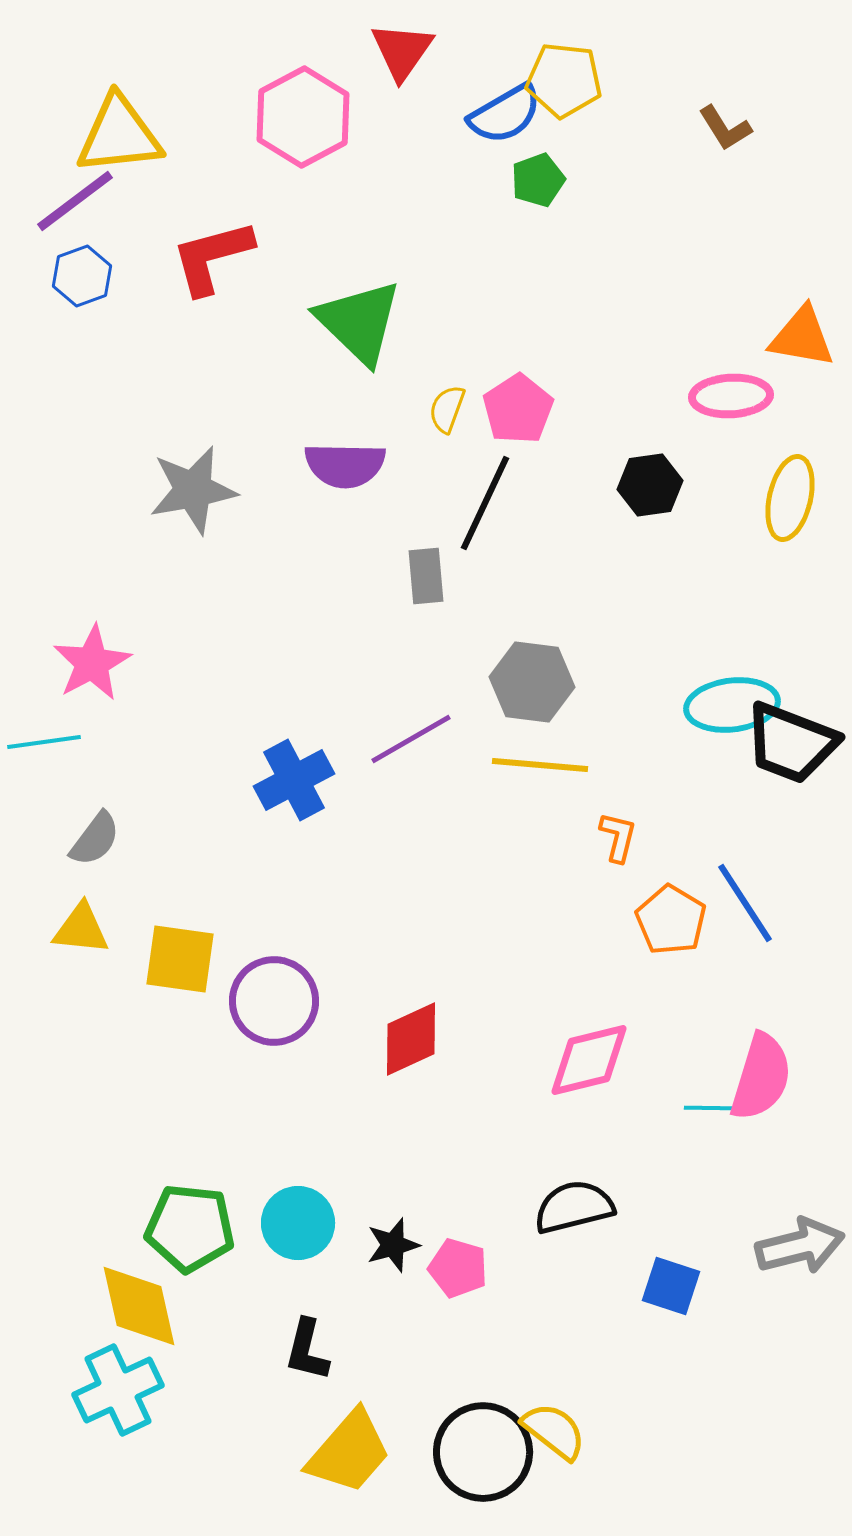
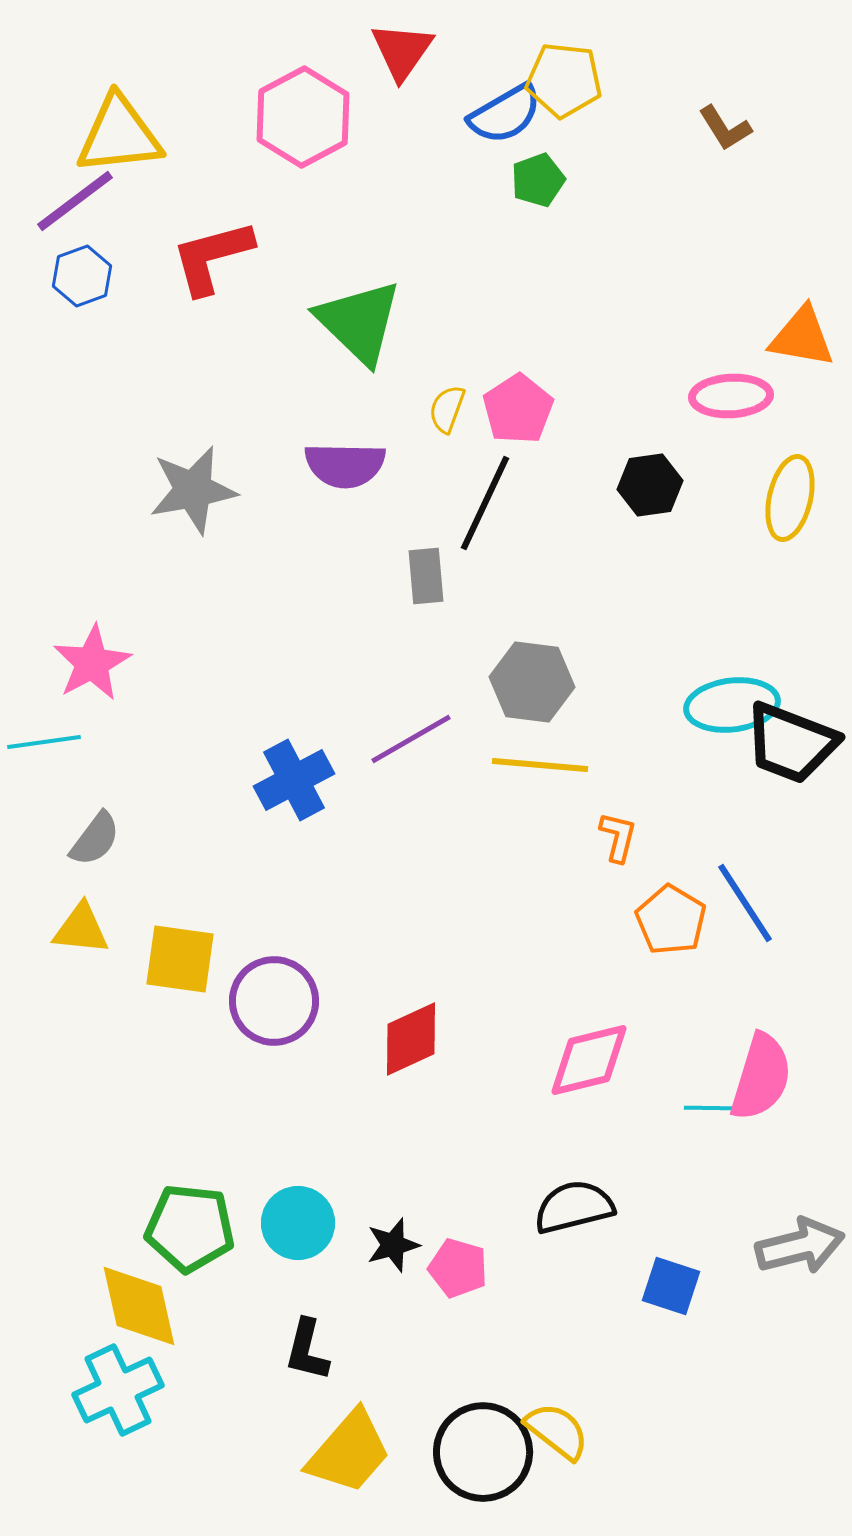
yellow semicircle at (554, 1431): moved 3 px right
